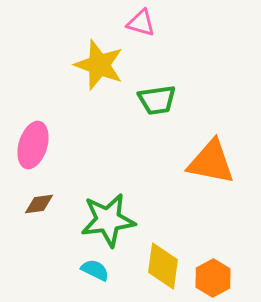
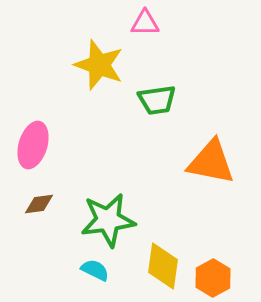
pink triangle: moved 4 px right; rotated 16 degrees counterclockwise
